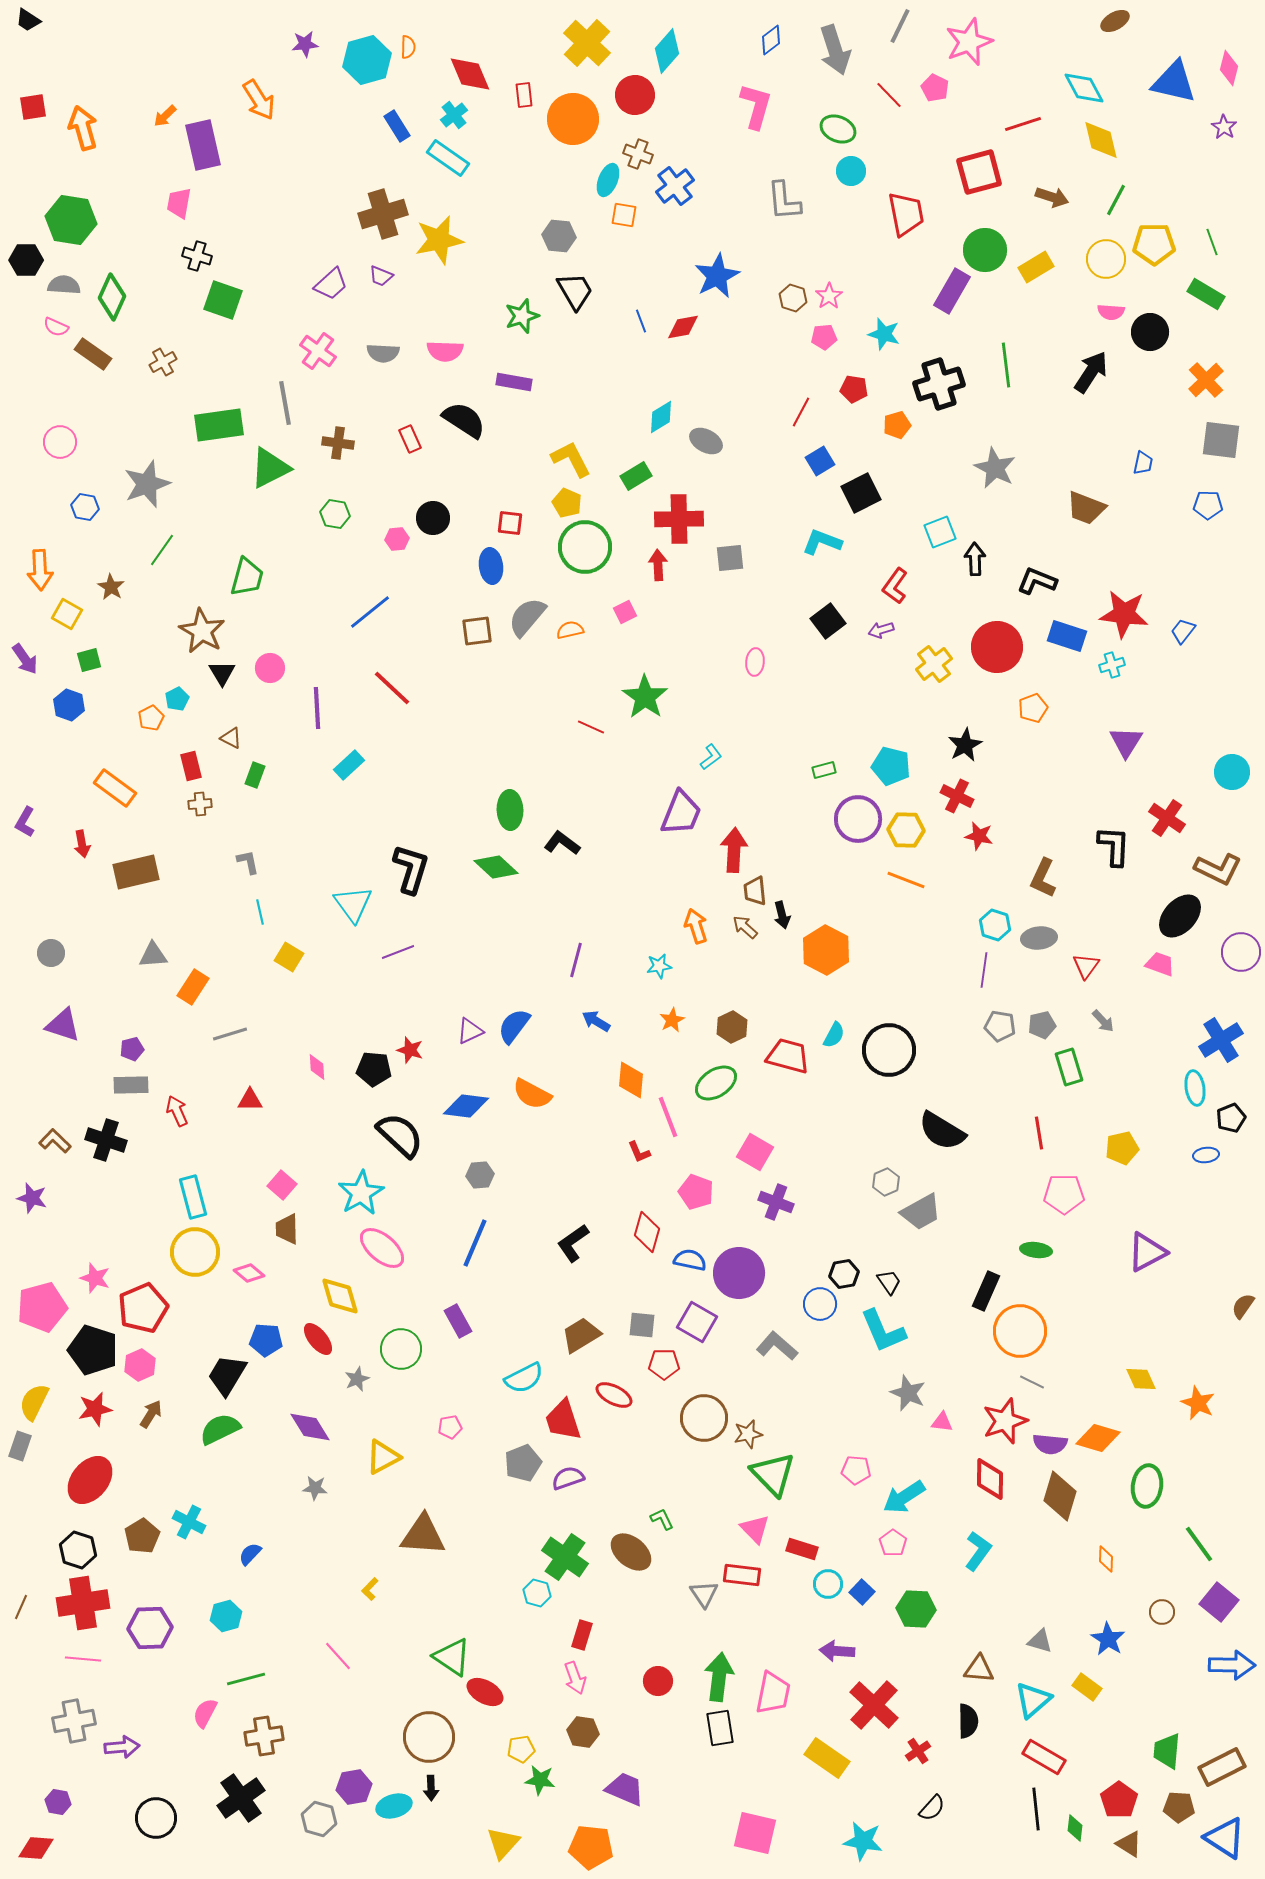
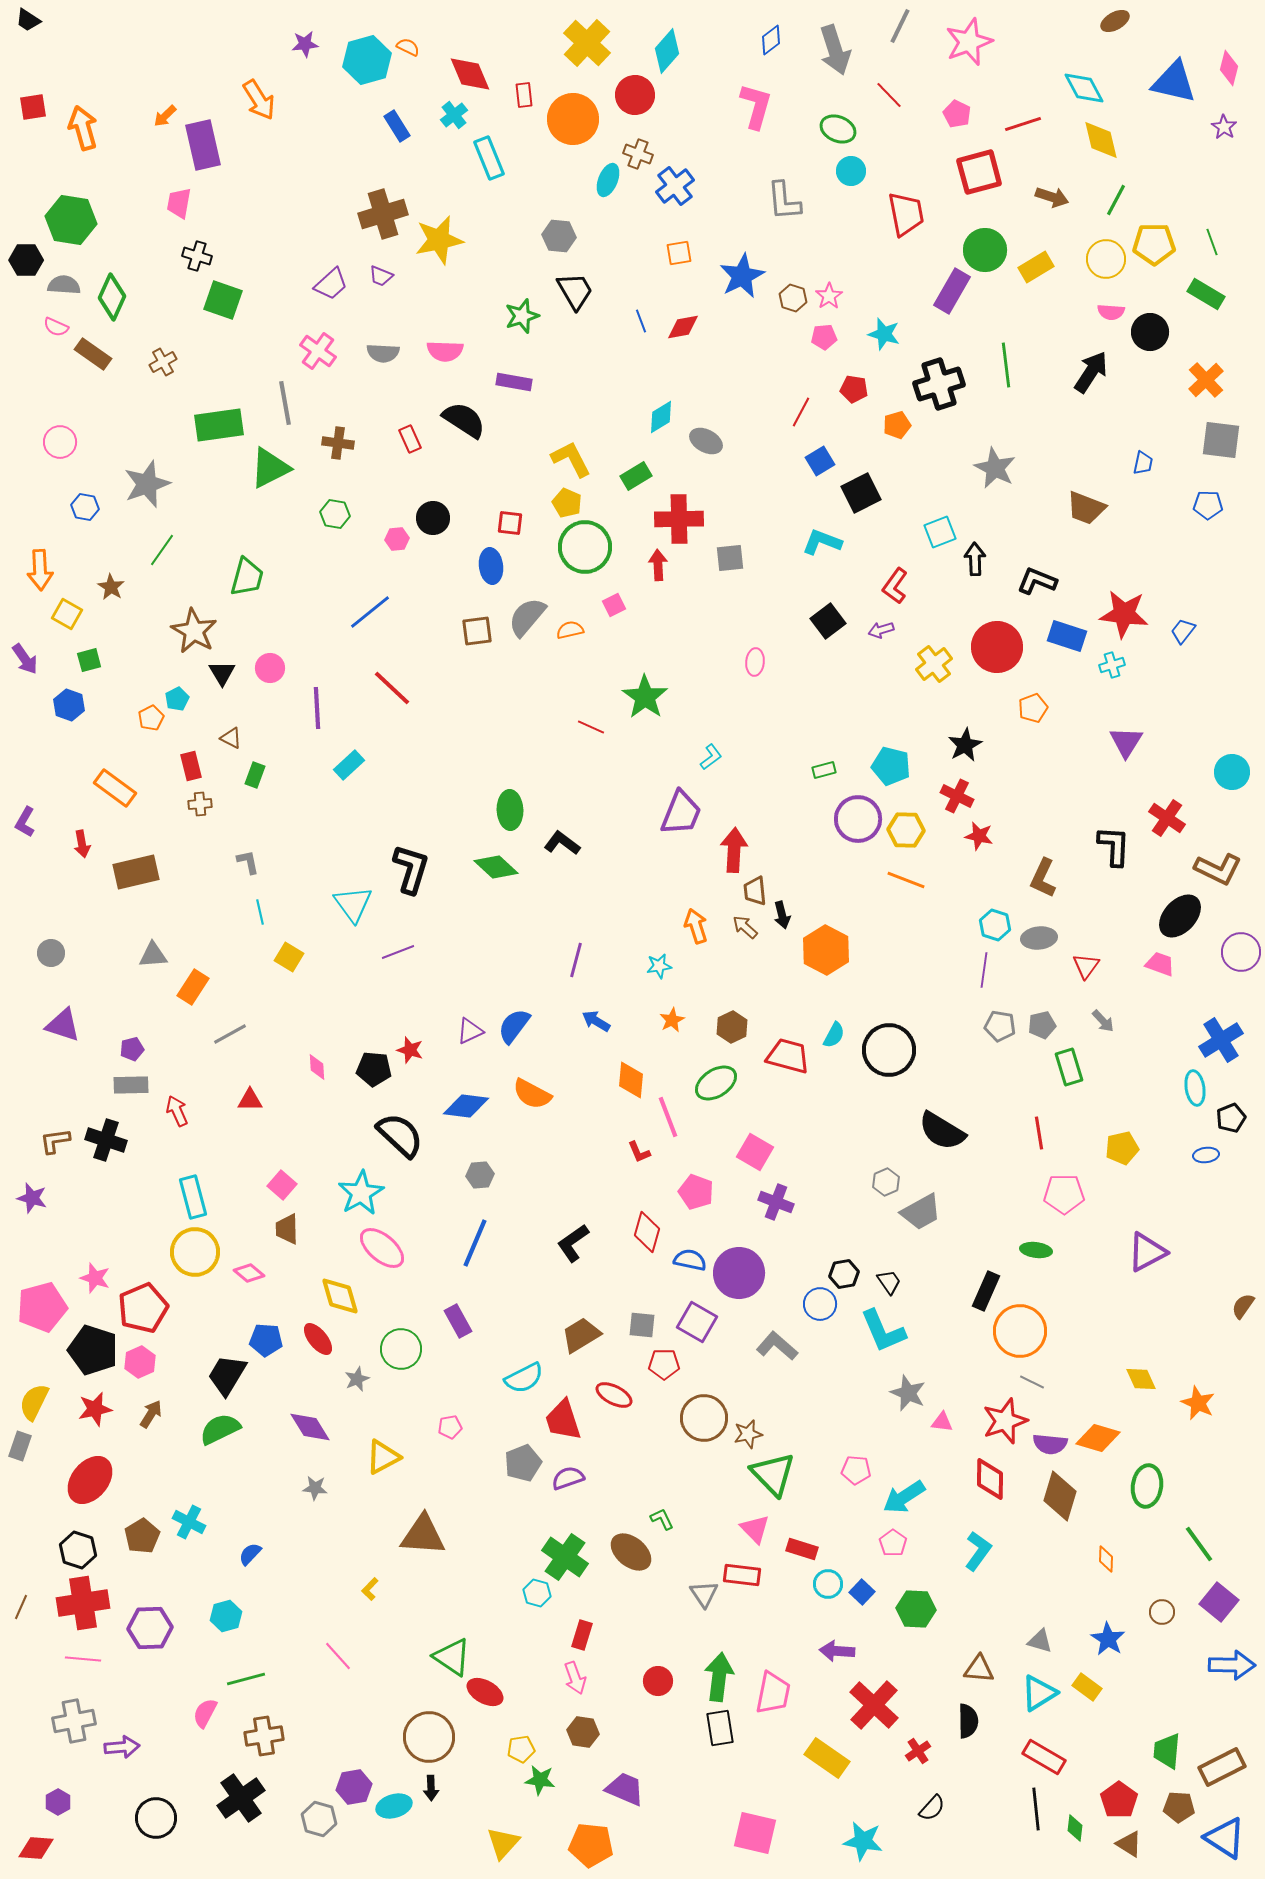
orange semicircle at (408, 47): rotated 65 degrees counterclockwise
pink pentagon at (935, 88): moved 22 px right, 26 px down
cyan rectangle at (448, 158): moved 41 px right; rotated 33 degrees clockwise
orange square at (624, 215): moved 55 px right, 38 px down; rotated 20 degrees counterclockwise
blue star at (717, 276): moved 25 px right
pink square at (625, 612): moved 11 px left, 7 px up
brown star at (202, 631): moved 8 px left
gray line at (230, 1034): rotated 12 degrees counterclockwise
brown L-shape at (55, 1141): rotated 52 degrees counterclockwise
pink hexagon at (140, 1365): moved 3 px up
cyan triangle at (1033, 1700): moved 6 px right, 7 px up; rotated 9 degrees clockwise
purple hexagon at (58, 1802): rotated 20 degrees clockwise
orange pentagon at (591, 1847): moved 2 px up
